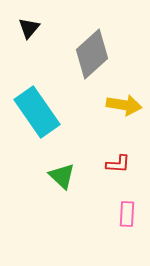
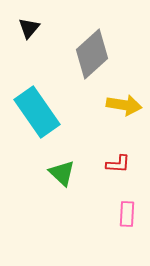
green triangle: moved 3 px up
